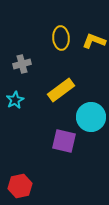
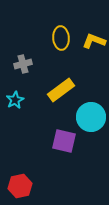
gray cross: moved 1 px right
